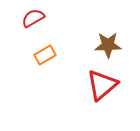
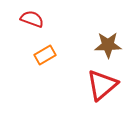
red semicircle: moved 1 px left, 1 px down; rotated 50 degrees clockwise
